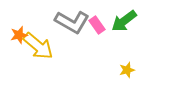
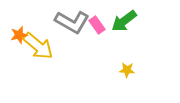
yellow star: rotated 21 degrees clockwise
